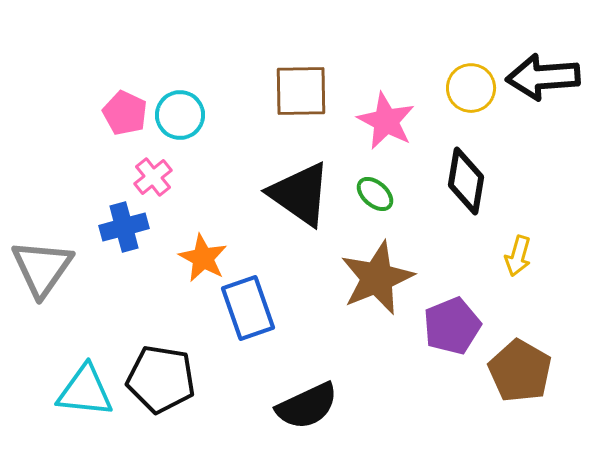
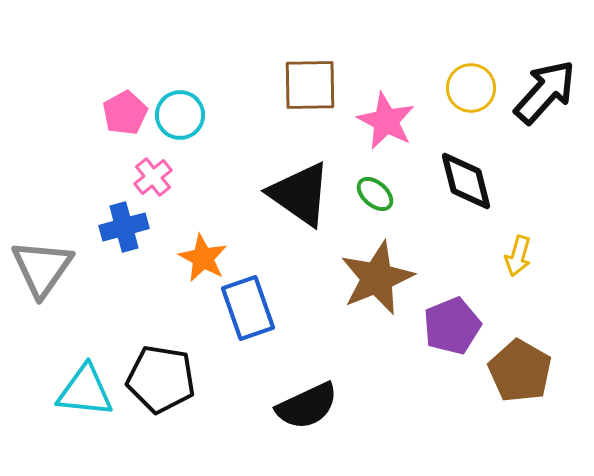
black arrow: moved 2 px right, 15 px down; rotated 136 degrees clockwise
brown square: moved 9 px right, 6 px up
pink pentagon: rotated 18 degrees clockwise
black diamond: rotated 24 degrees counterclockwise
